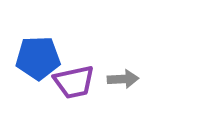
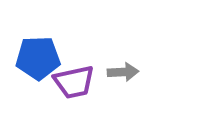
gray arrow: moved 7 px up
